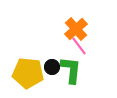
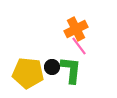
orange cross: rotated 15 degrees clockwise
